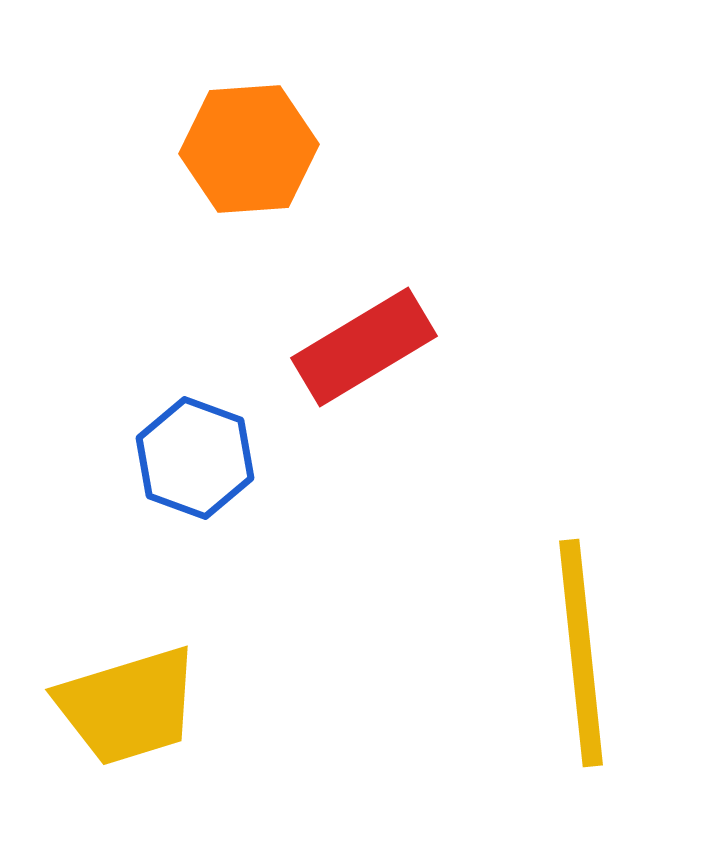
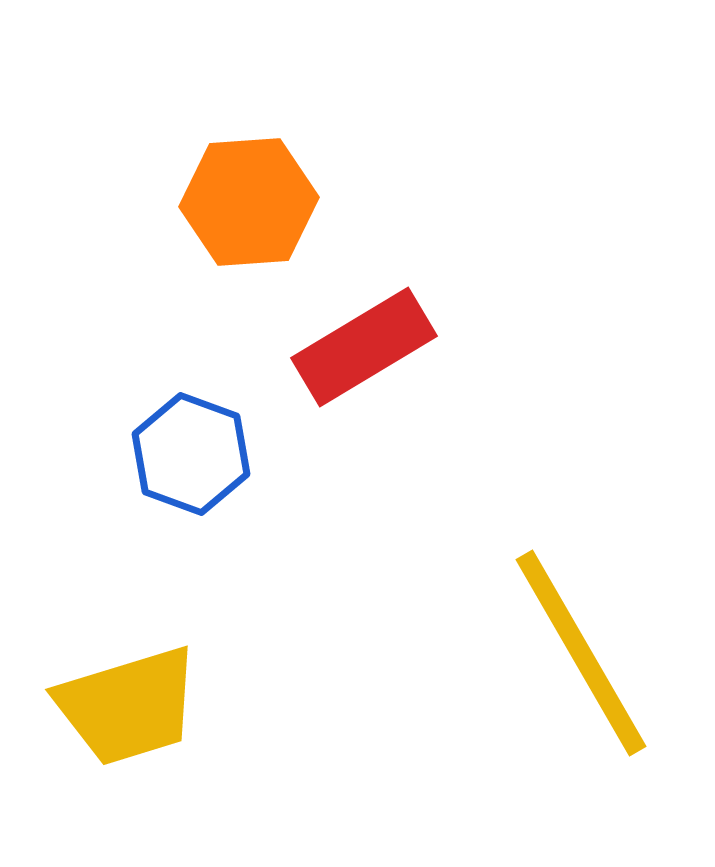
orange hexagon: moved 53 px down
blue hexagon: moved 4 px left, 4 px up
yellow line: rotated 24 degrees counterclockwise
